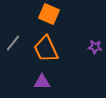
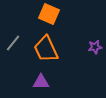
purple star: rotated 16 degrees counterclockwise
purple triangle: moved 1 px left
